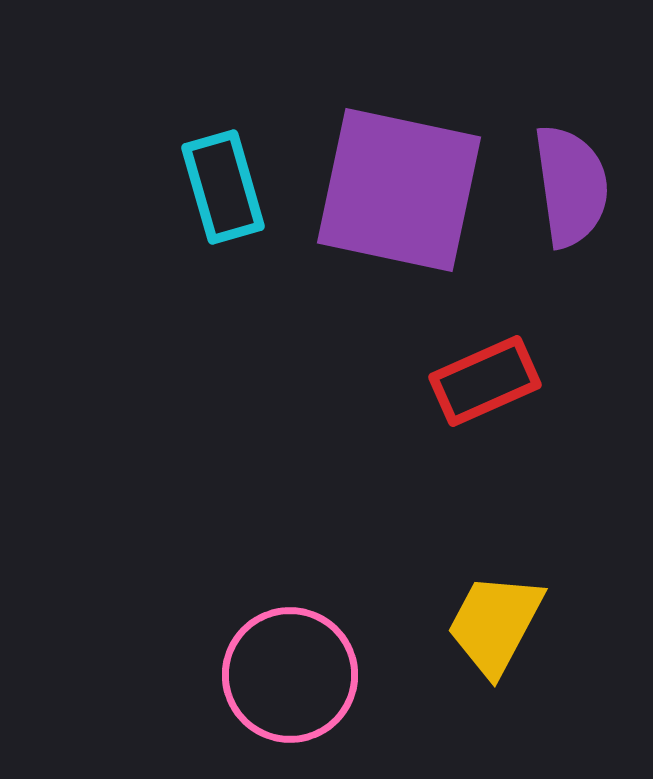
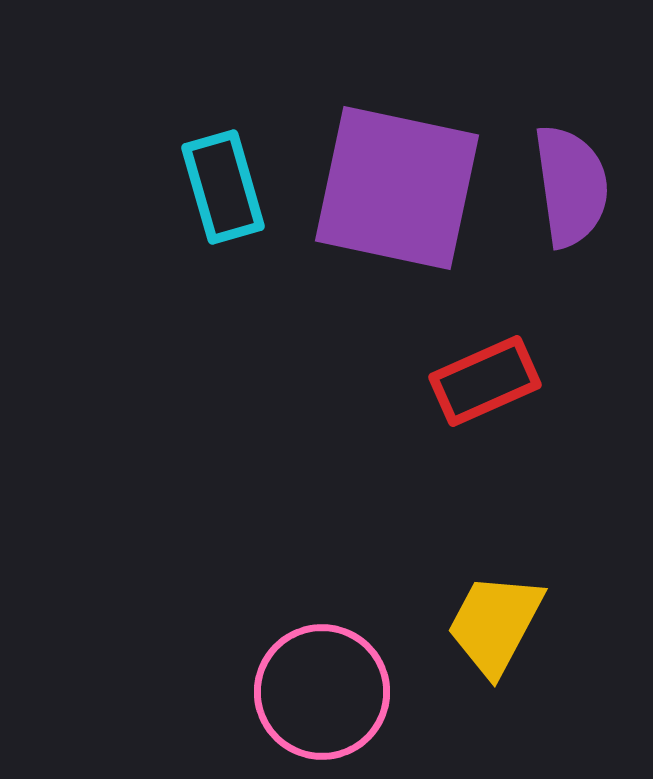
purple square: moved 2 px left, 2 px up
pink circle: moved 32 px right, 17 px down
